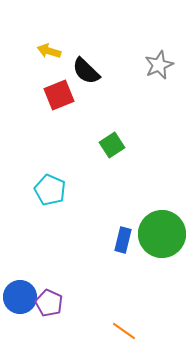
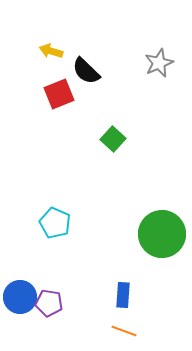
yellow arrow: moved 2 px right
gray star: moved 2 px up
red square: moved 1 px up
green square: moved 1 px right, 6 px up; rotated 15 degrees counterclockwise
cyan pentagon: moved 5 px right, 33 px down
blue rectangle: moved 55 px down; rotated 10 degrees counterclockwise
purple pentagon: rotated 16 degrees counterclockwise
orange line: rotated 15 degrees counterclockwise
